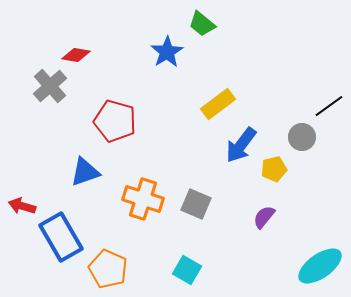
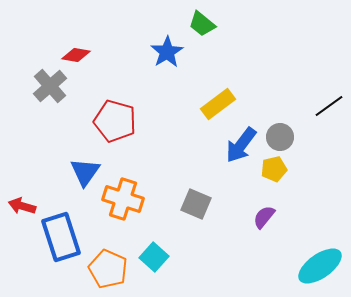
gray circle: moved 22 px left
blue triangle: rotated 36 degrees counterclockwise
orange cross: moved 20 px left
blue rectangle: rotated 12 degrees clockwise
cyan square: moved 33 px left, 13 px up; rotated 12 degrees clockwise
